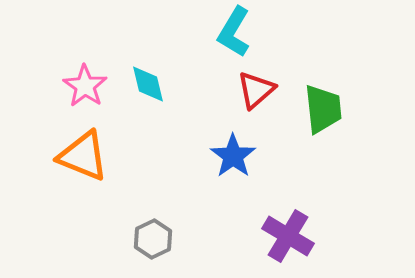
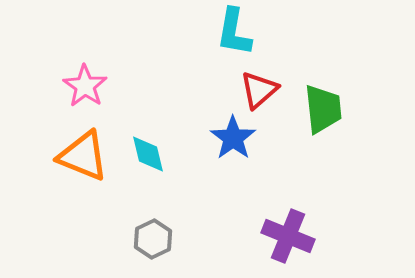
cyan L-shape: rotated 21 degrees counterclockwise
cyan diamond: moved 70 px down
red triangle: moved 3 px right
blue star: moved 18 px up
purple cross: rotated 9 degrees counterclockwise
